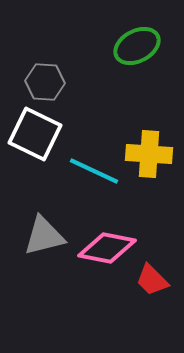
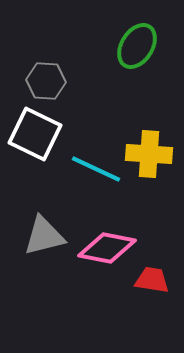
green ellipse: rotated 30 degrees counterclockwise
gray hexagon: moved 1 px right, 1 px up
cyan line: moved 2 px right, 2 px up
red trapezoid: rotated 144 degrees clockwise
